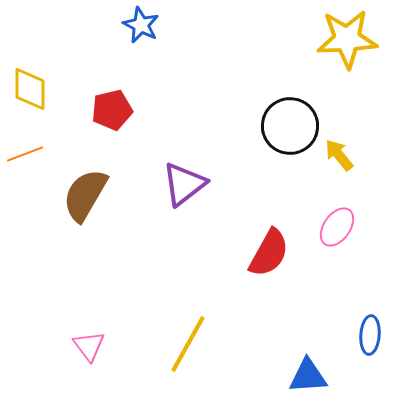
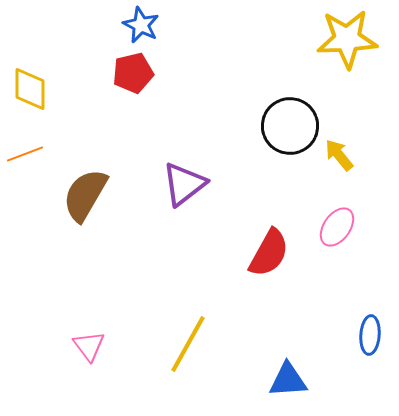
red pentagon: moved 21 px right, 37 px up
blue triangle: moved 20 px left, 4 px down
